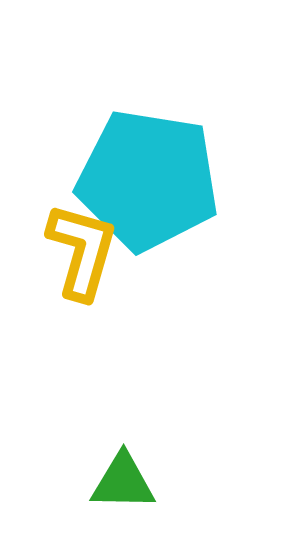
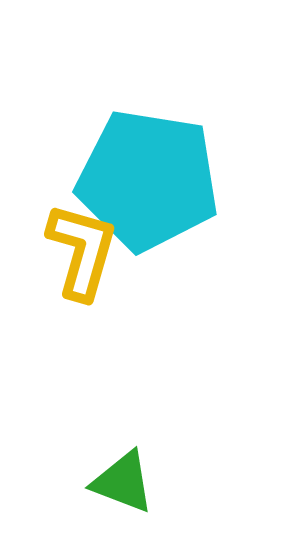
green triangle: rotated 20 degrees clockwise
